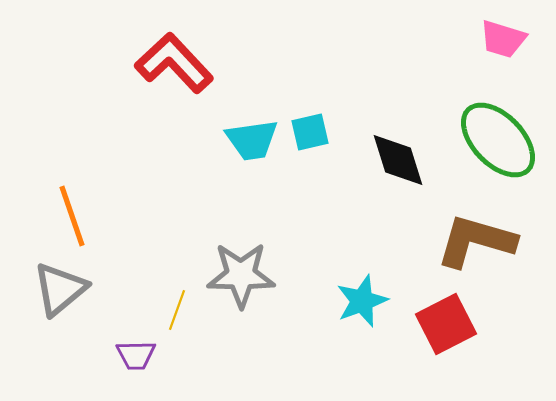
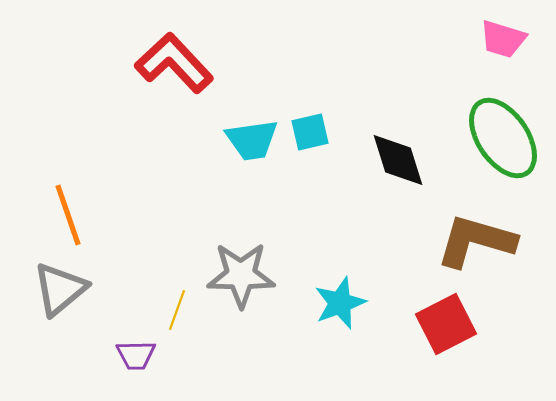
green ellipse: moved 5 px right, 2 px up; rotated 10 degrees clockwise
orange line: moved 4 px left, 1 px up
cyan star: moved 22 px left, 2 px down
